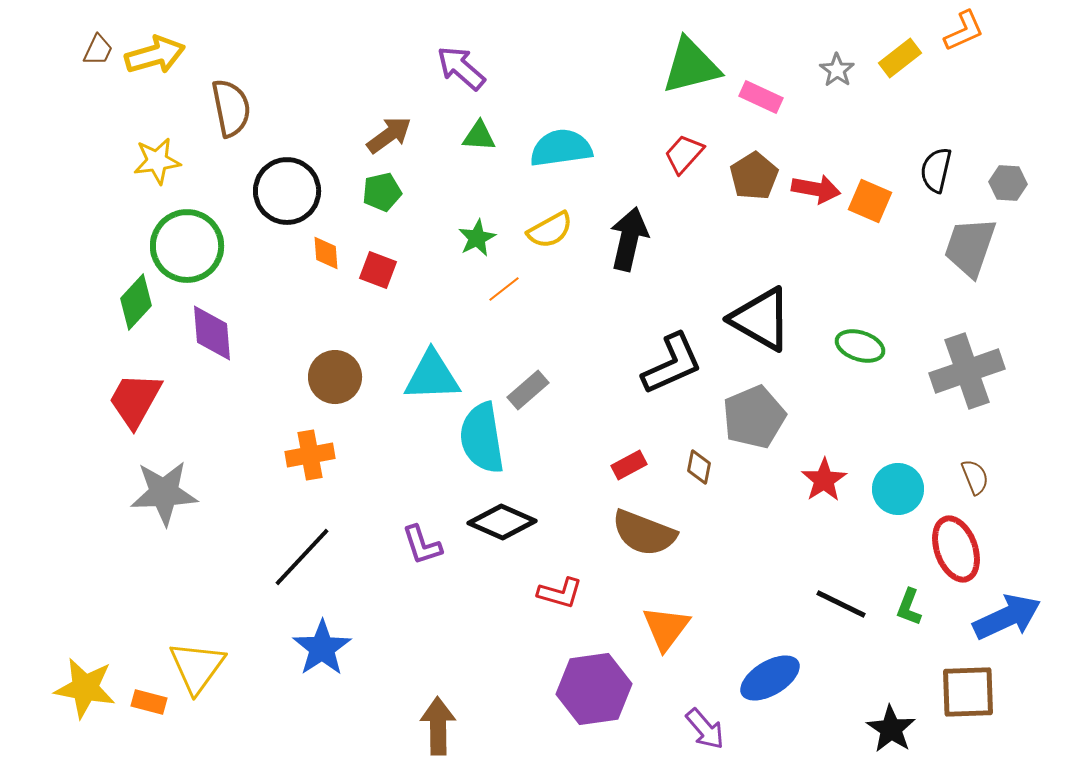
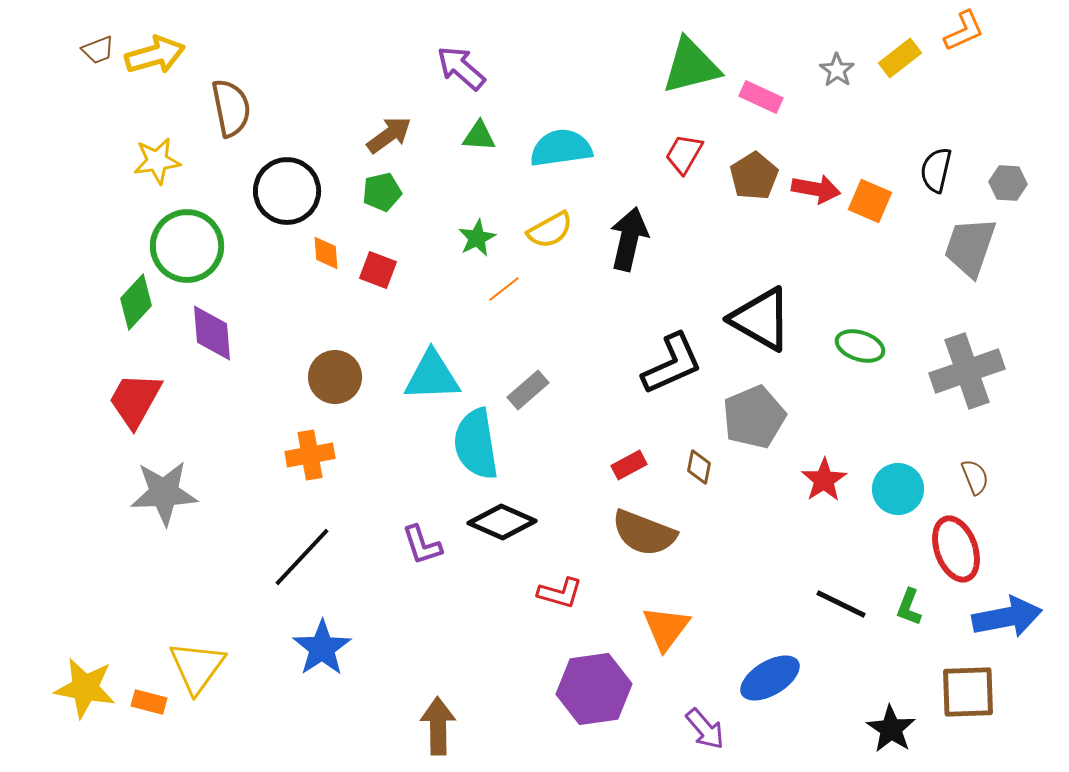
brown trapezoid at (98, 50): rotated 44 degrees clockwise
red trapezoid at (684, 154): rotated 12 degrees counterclockwise
cyan semicircle at (482, 438): moved 6 px left, 6 px down
blue arrow at (1007, 617): rotated 14 degrees clockwise
